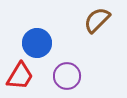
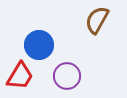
brown semicircle: rotated 16 degrees counterclockwise
blue circle: moved 2 px right, 2 px down
